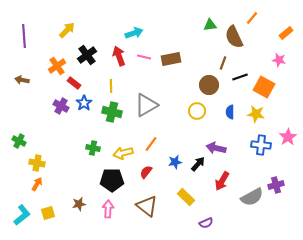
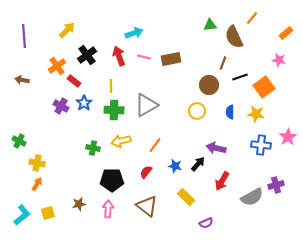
red rectangle at (74, 83): moved 2 px up
orange square at (264, 87): rotated 25 degrees clockwise
green cross at (112, 112): moved 2 px right, 2 px up; rotated 12 degrees counterclockwise
orange line at (151, 144): moved 4 px right, 1 px down
yellow arrow at (123, 153): moved 2 px left, 12 px up
blue star at (175, 162): moved 4 px down; rotated 24 degrees clockwise
